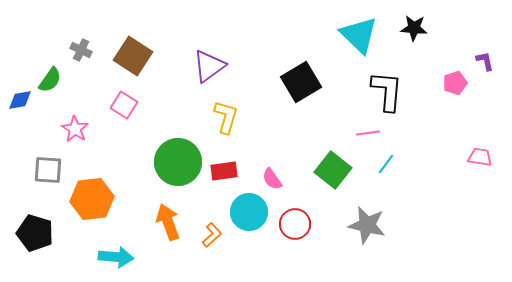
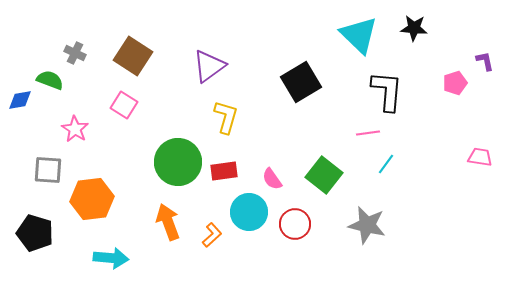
gray cross: moved 6 px left, 3 px down
green semicircle: rotated 104 degrees counterclockwise
green square: moved 9 px left, 5 px down
cyan arrow: moved 5 px left, 1 px down
